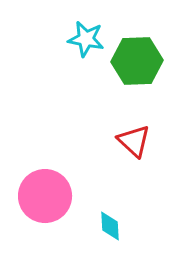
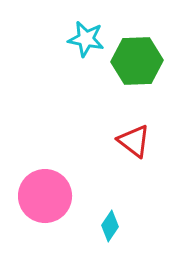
red triangle: rotated 6 degrees counterclockwise
cyan diamond: rotated 36 degrees clockwise
